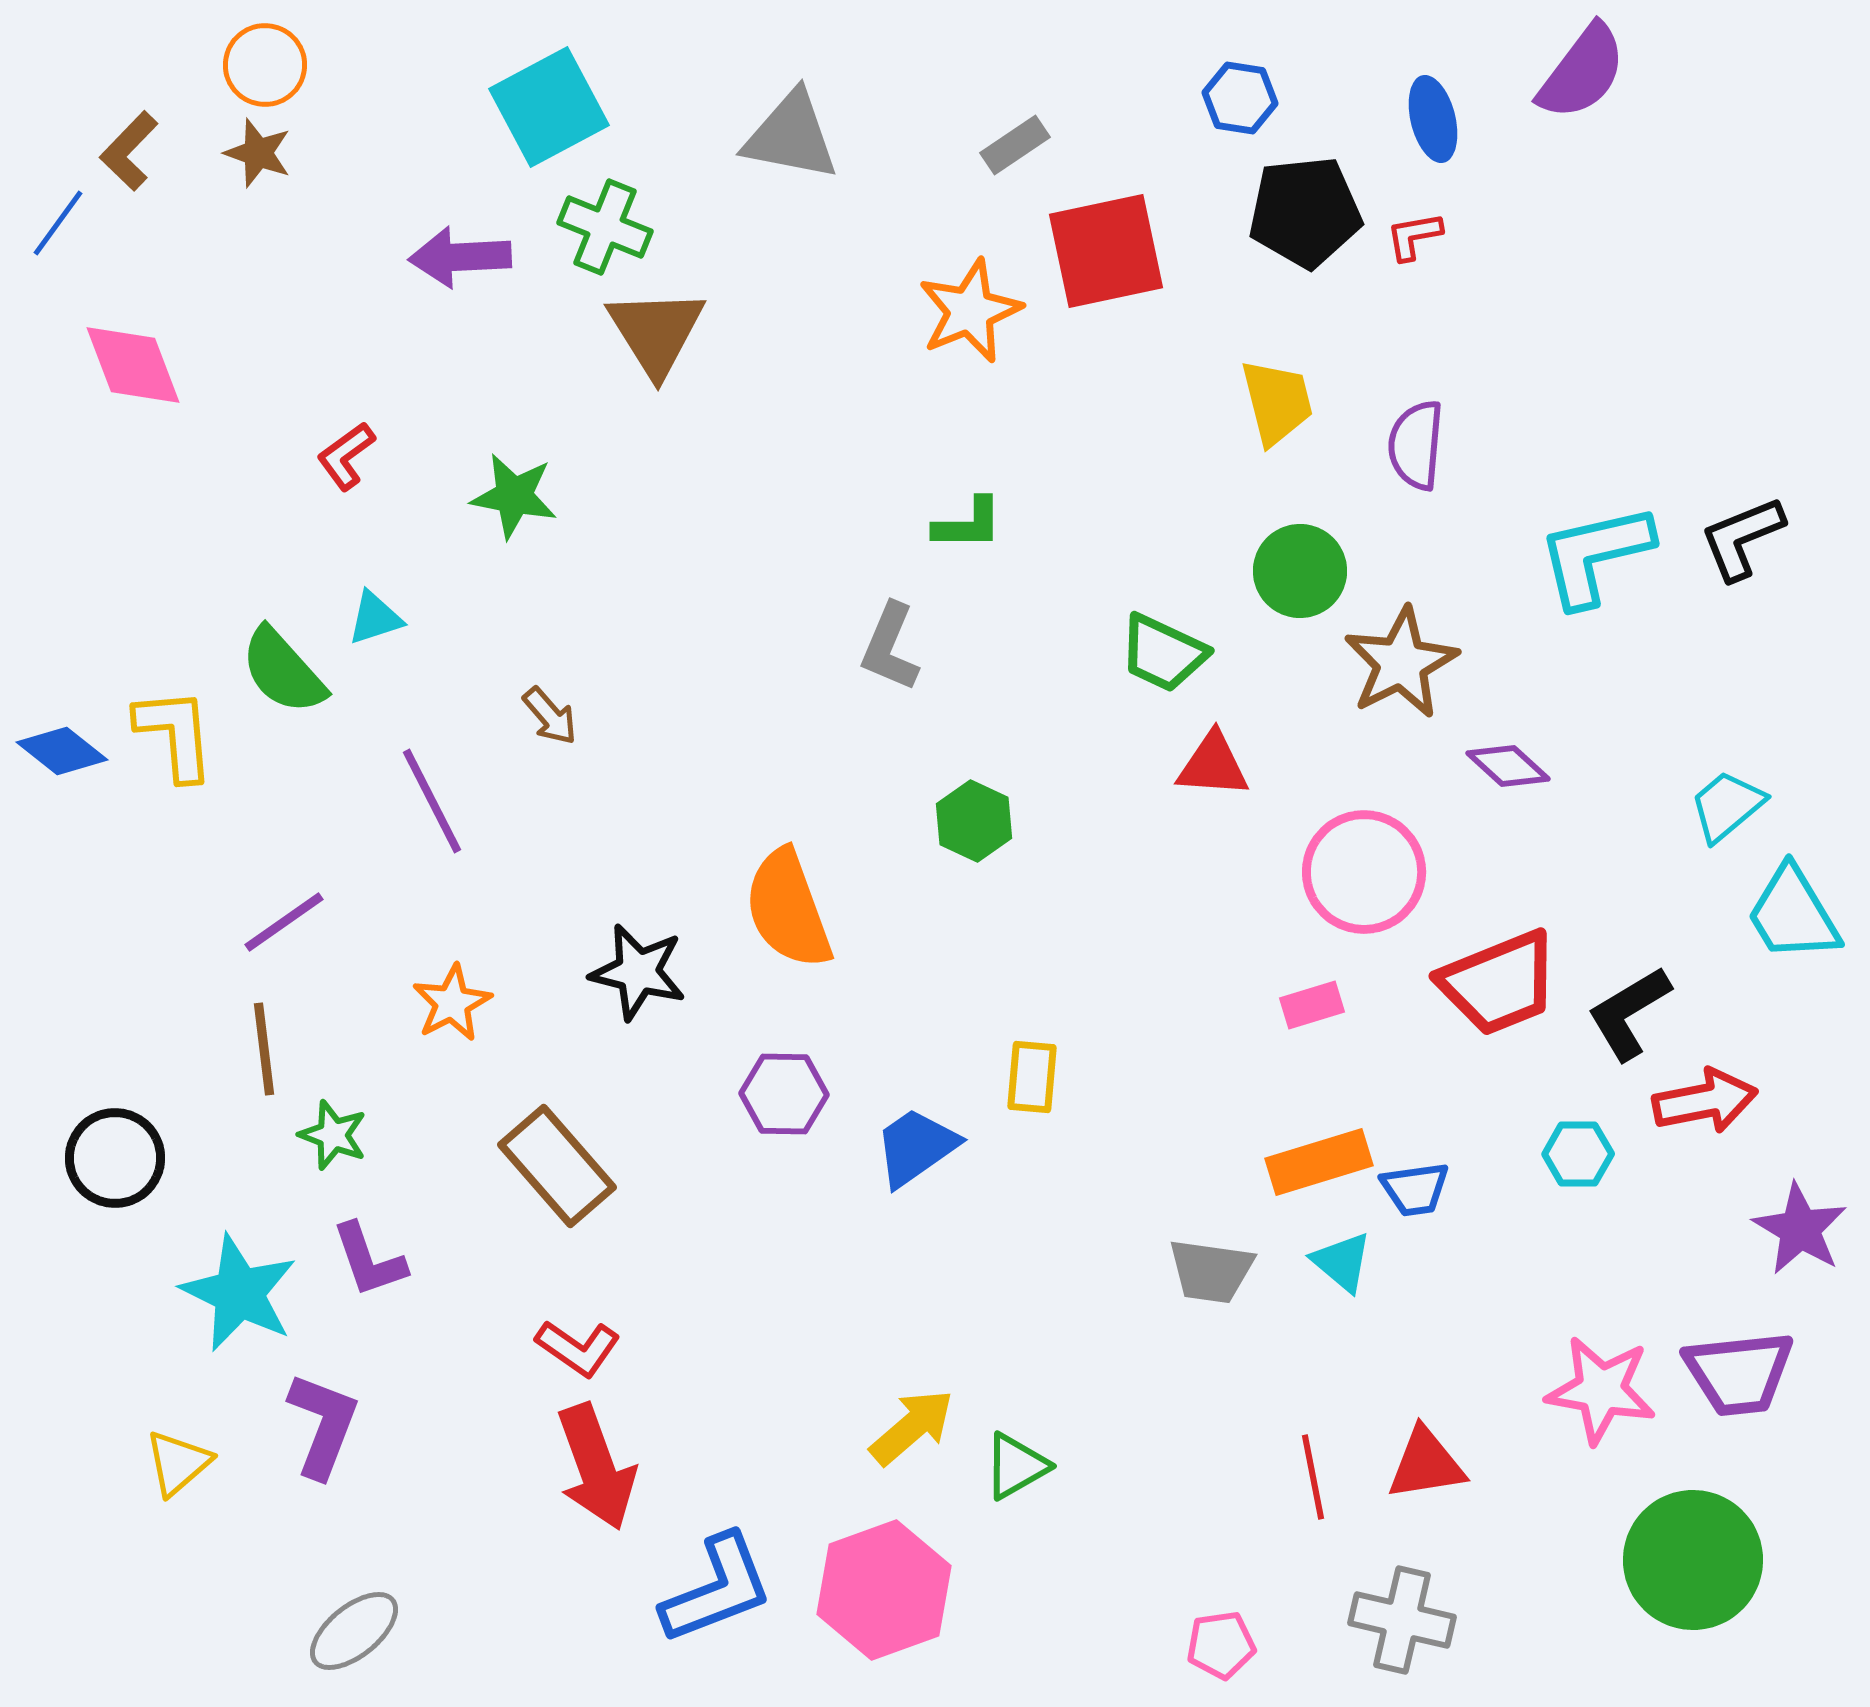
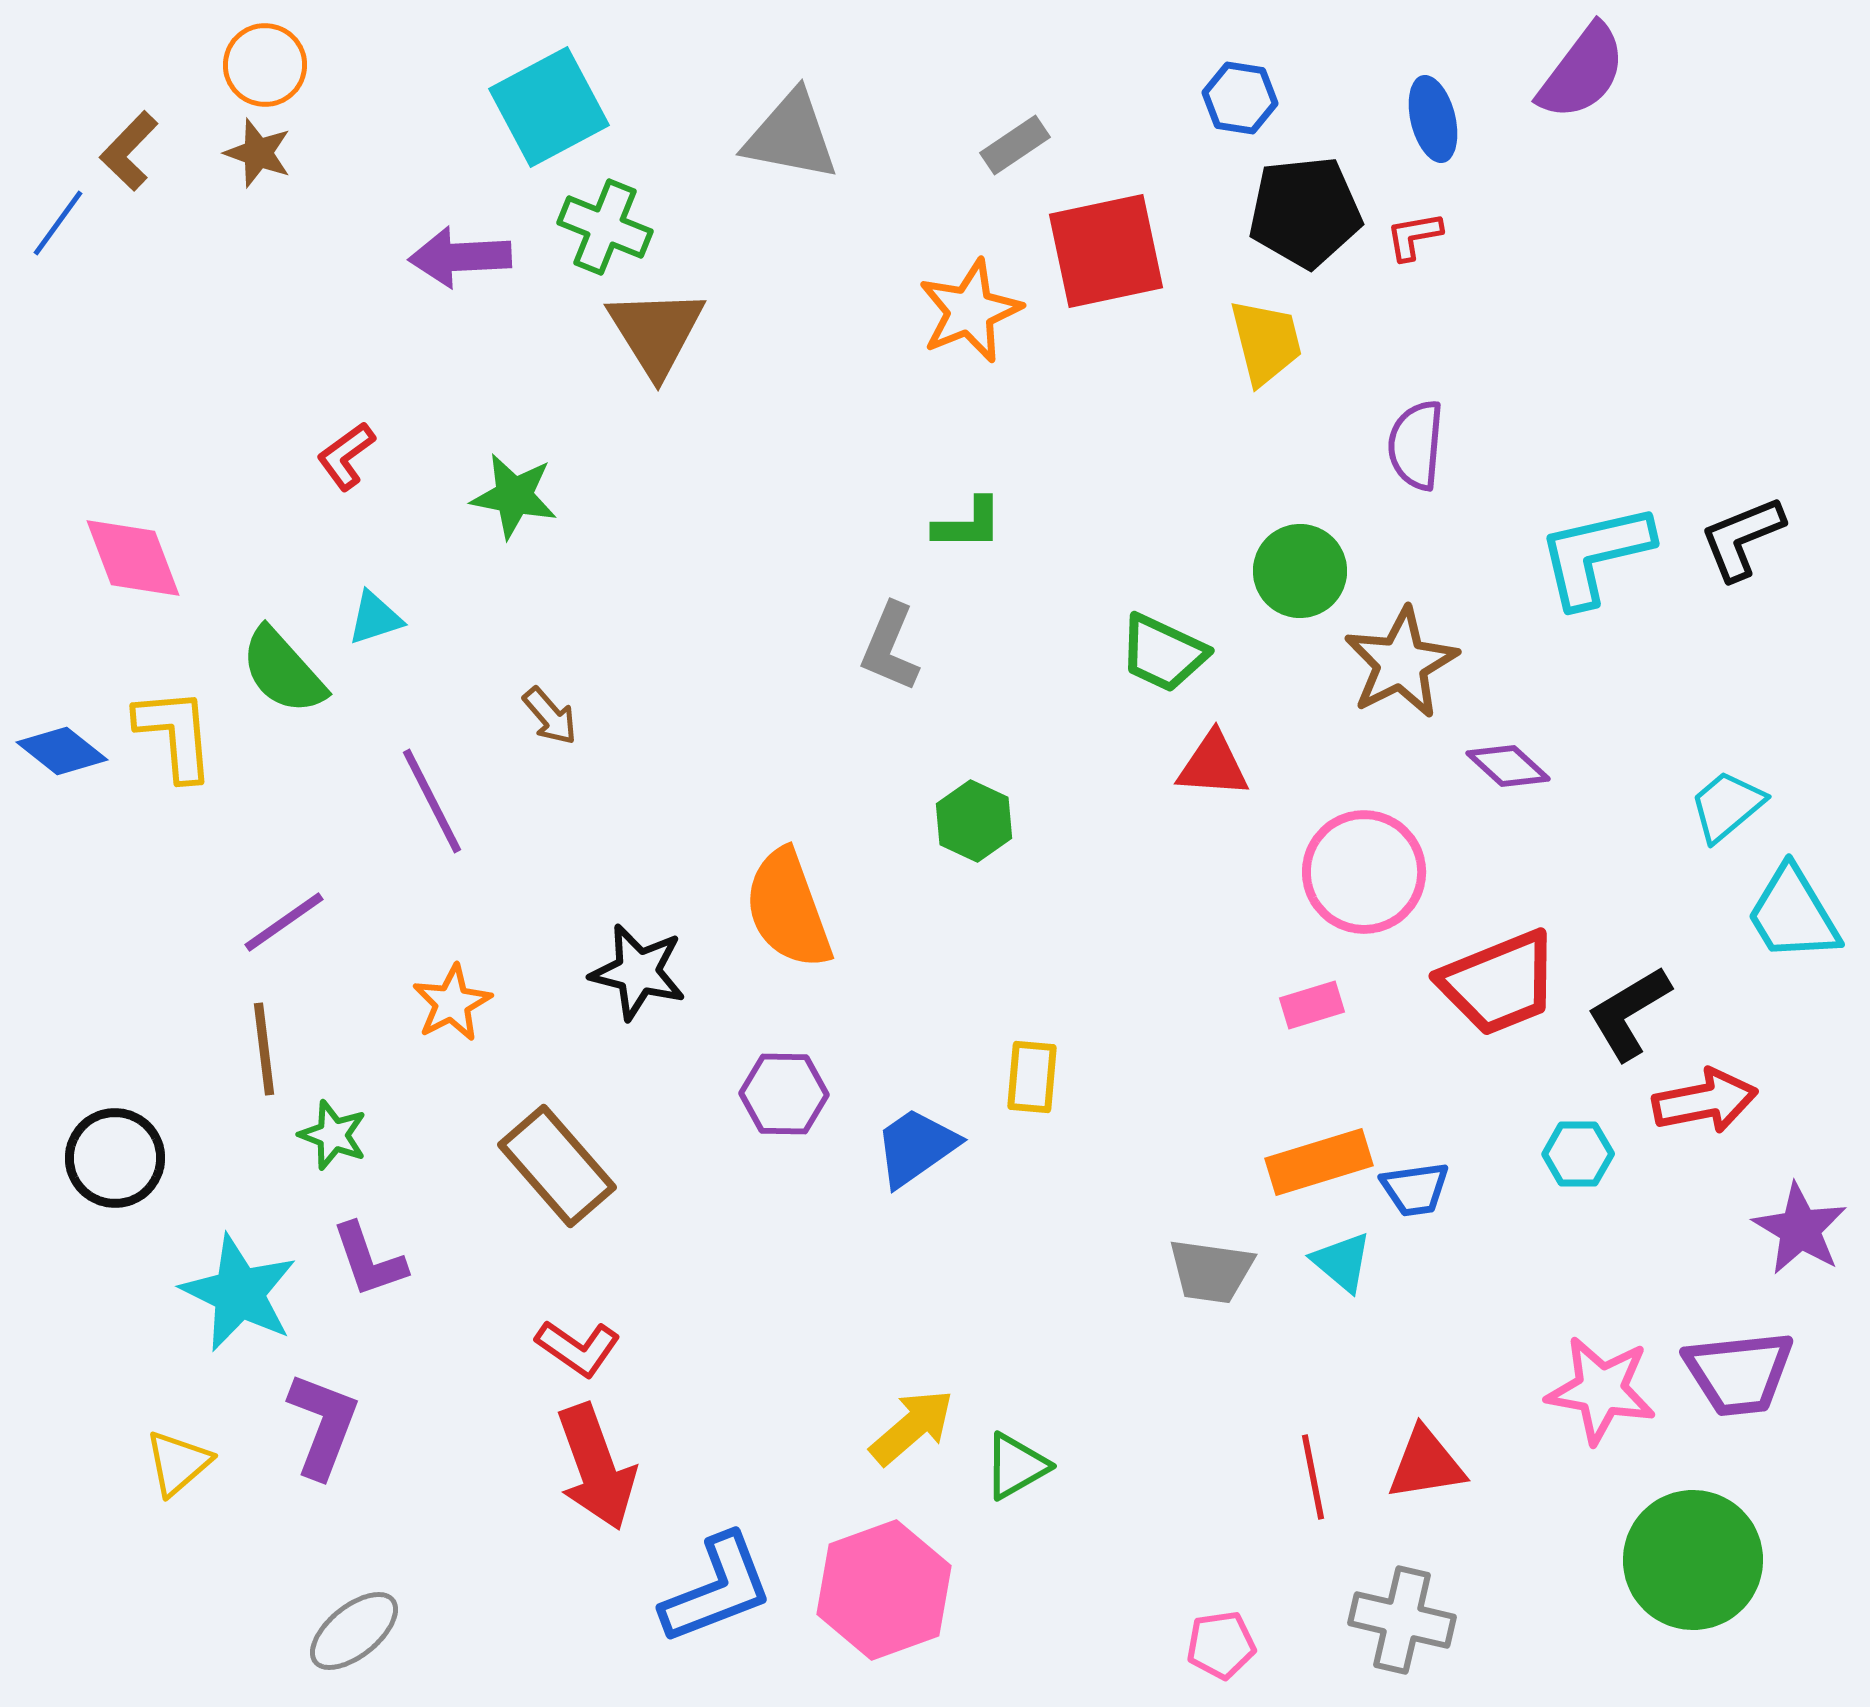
pink diamond at (133, 365): moved 193 px down
yellow trapezoid at (1277, 402): moved 11 px left, 60 px up
